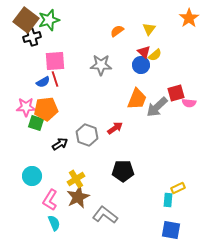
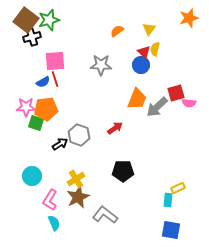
orange star: rotated 18 degrees clockwise
yellow semicircle: moved 6 px up; rotated 144 degrees clockwise
gray hexagon: moved 8 px left
